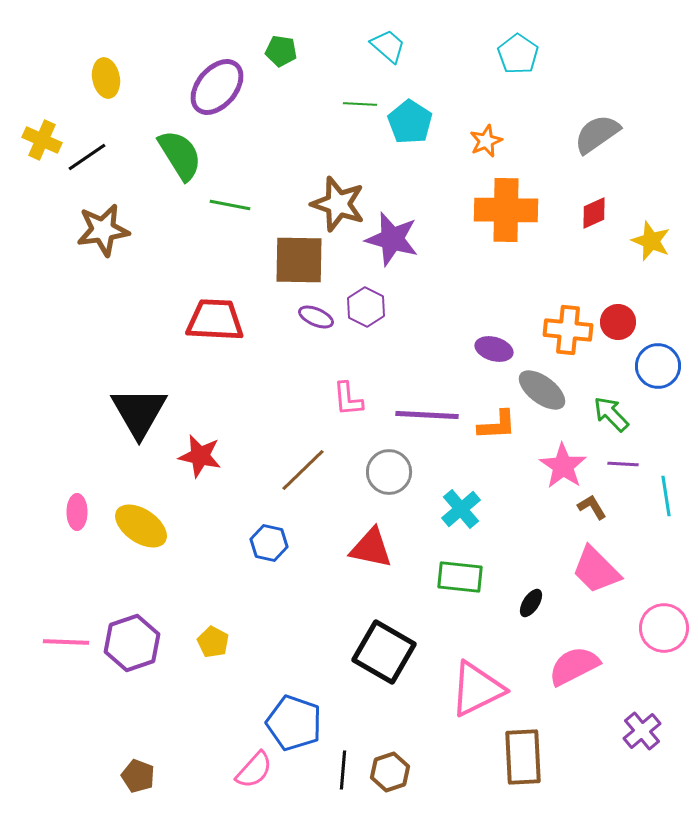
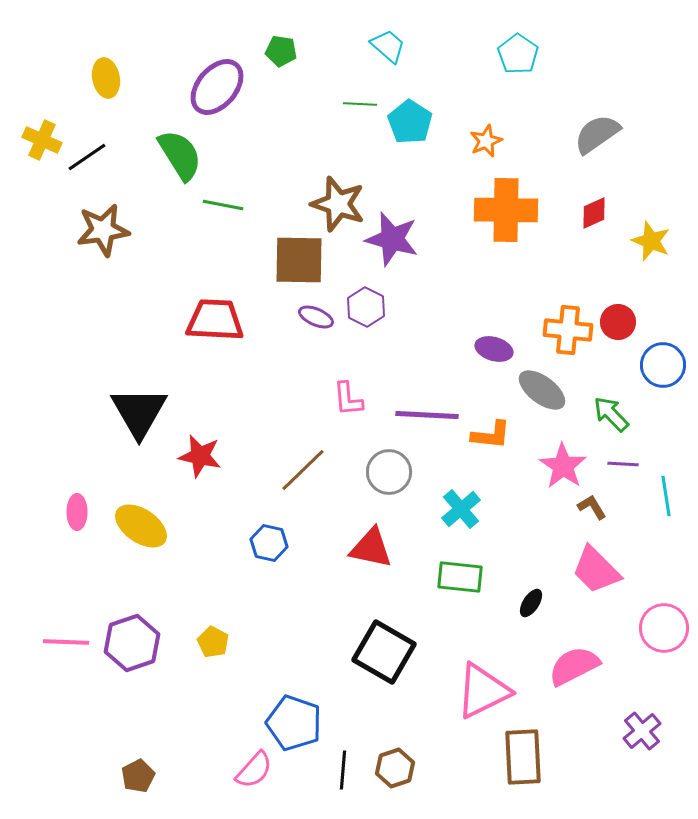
green line at (230, 205): moved 7 px left
blue circle at (658, 366): moved 5 px right, 1 px up
orange L-shape at (497, 425): moved 6 px left, 10 px down; rotated 9 degrees clockwise
pink triangle at (477, 689): moved 6 px right, 2 px down
brown hexagon at (390, 772): moved 5 px right, 4 px up
brown pentagon at (138, 776): rotated 24 degrees clockwise
